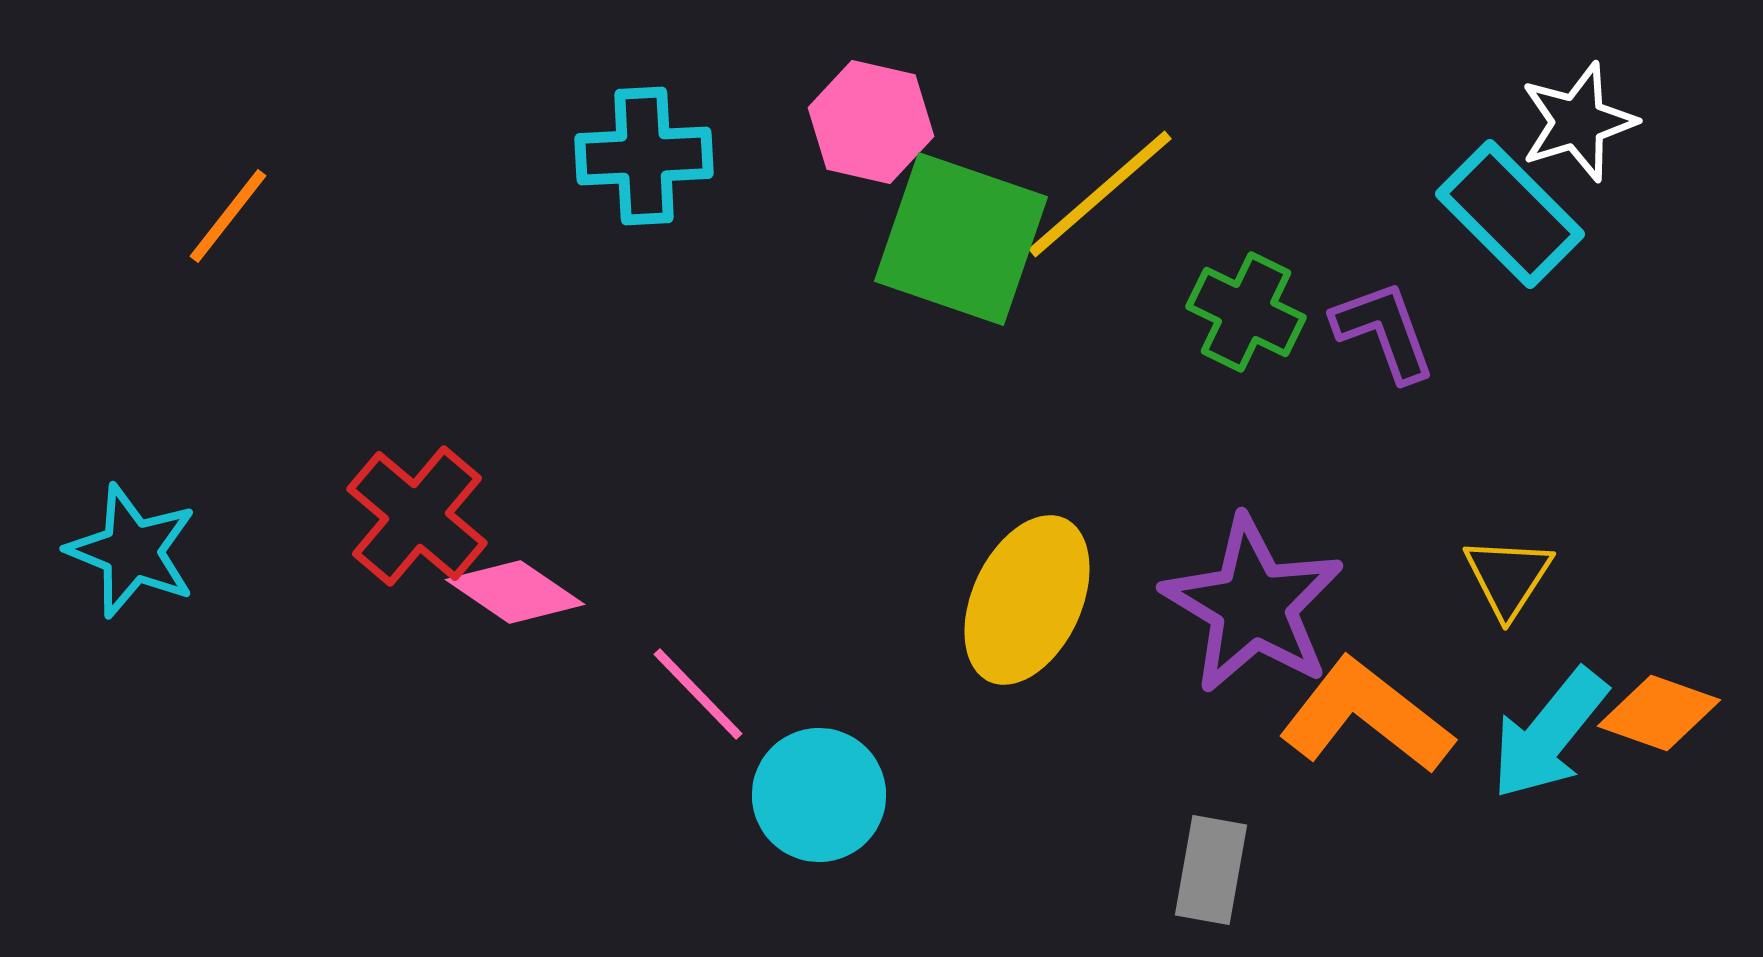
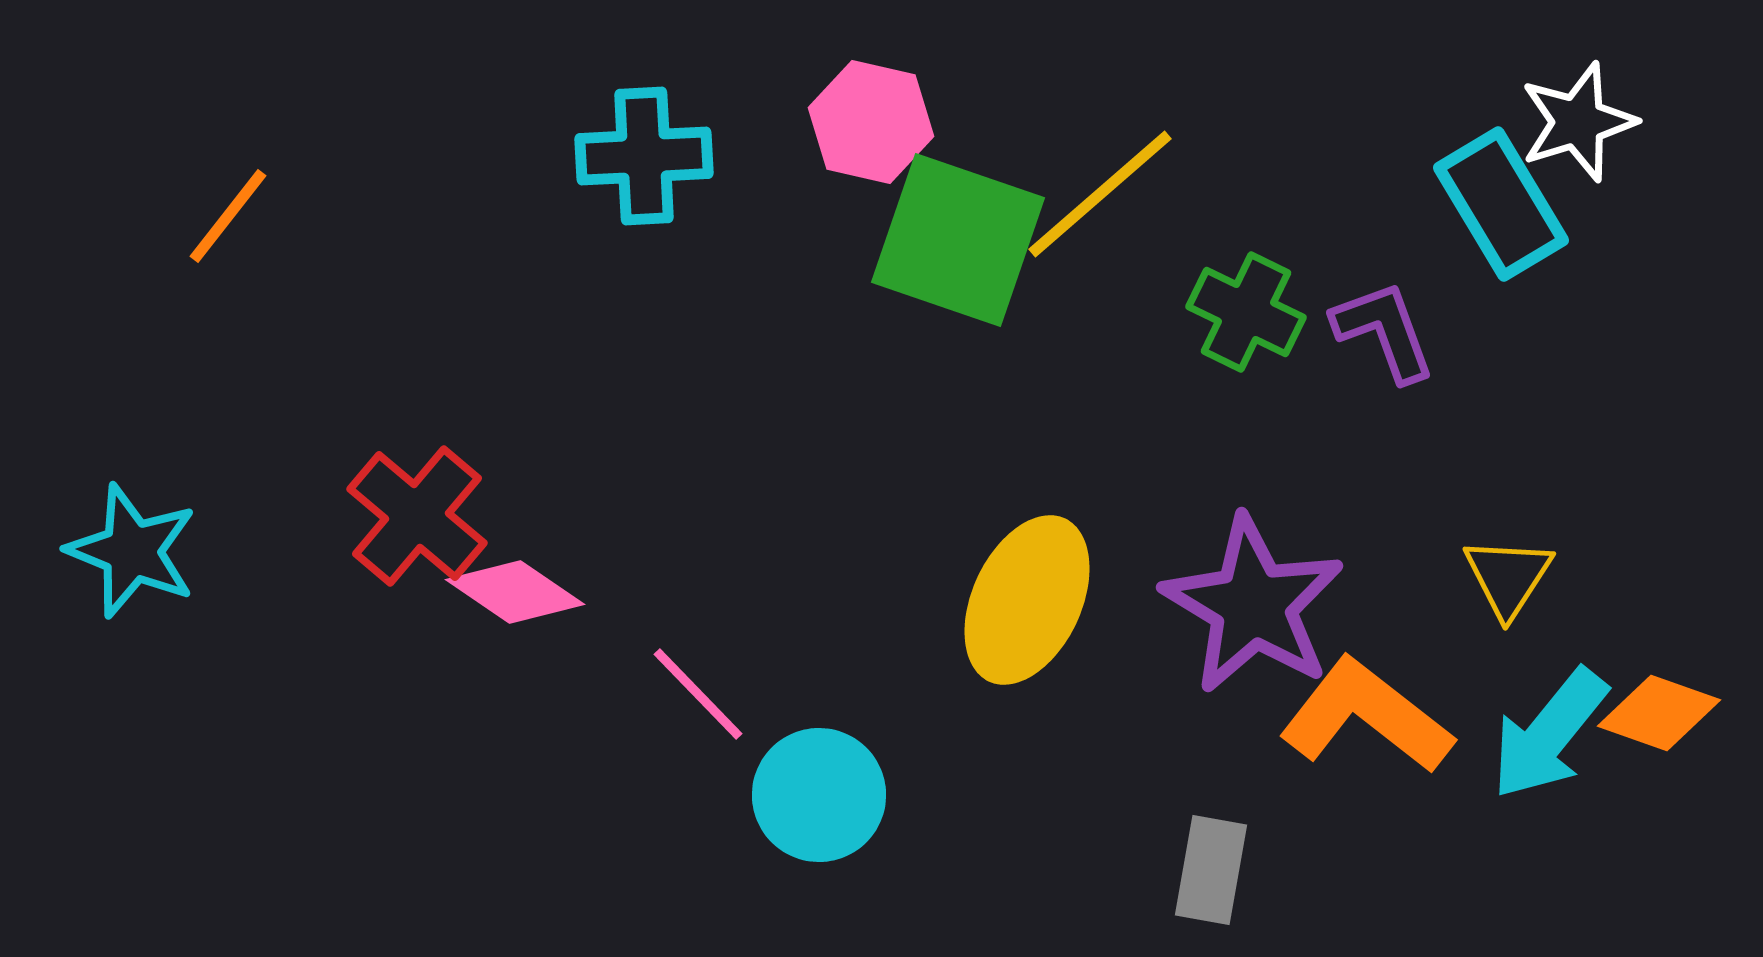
cyan rectangle: moved 9 px left, 10 px up; rotated 14 degrees clockwise
green square: moved 3 px left, 1 px down
